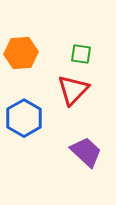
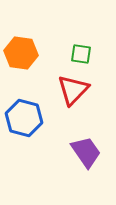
orange hexagon: rotated 12 degrees clockwise
blue hexagon: rotated 15 degrees counterclockwise
purple trapezoid: rotated 12 degrees clockwise
